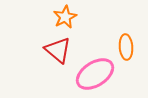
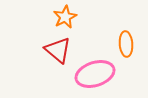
orange ellipse: moved 3 px up
pink ellipse: rotated 15 degrees clockwise
